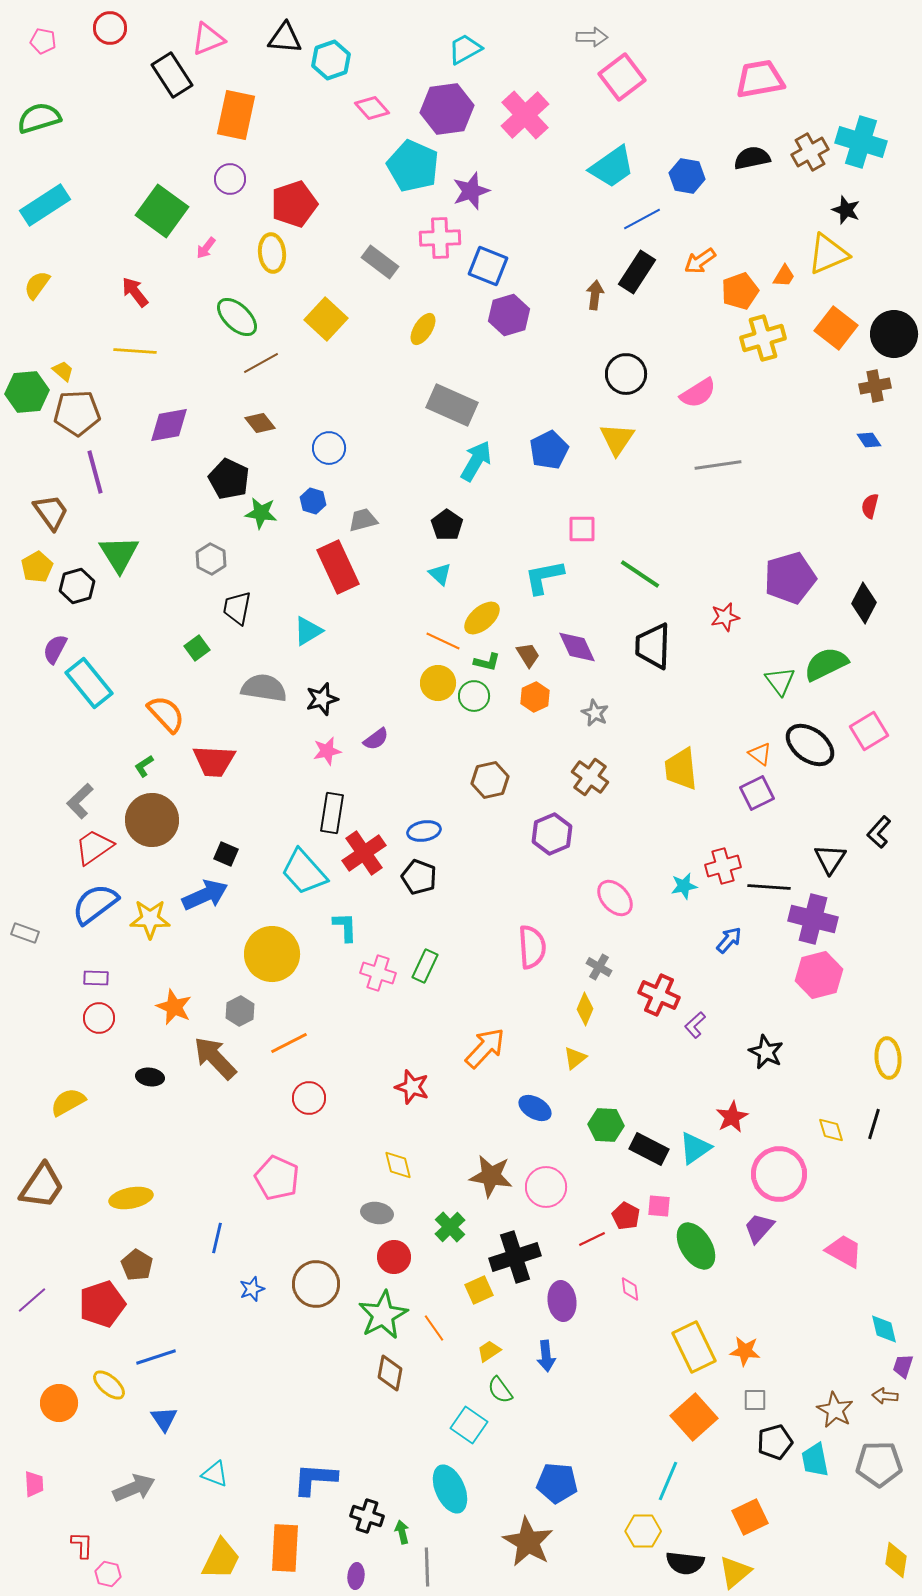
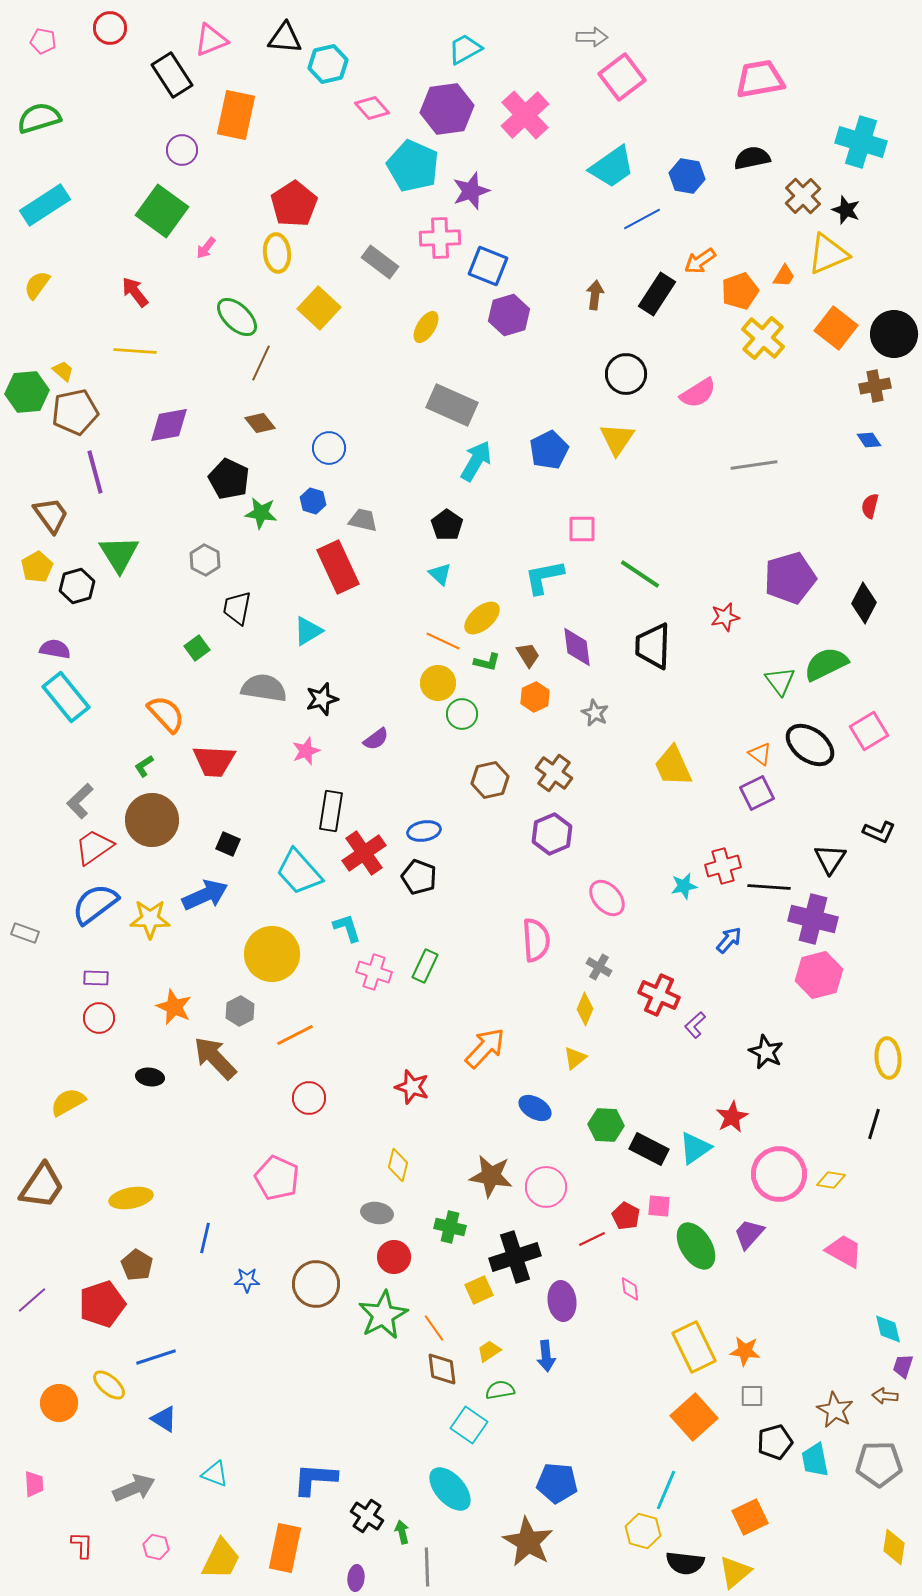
pink triangle at (208, 39): moved 3 px right, 1 px down
cyan hexagon at (331, 60): moved 3 px left, 4 px down; rotated 6 degrees clockwise
brown cross at (810, 152): moved 7 px left, 44 px down; rotated 15 degrees counterclockwise
purple circle at (230, 179): moved 48 px left, 29 px up
red pentagon at (294, 204): rotated 15 degrees counterclockwise
yellow ellipse at (272, 253): moved 5 px right
black rectangle at (637, 272): moved 20 px right, 22 px down
yellow square at (326, 319): moved 7 px left, 11 px up
yellow ellipse at (423, 329): moved 3 px right, 2 px up
yellow cross at (763, 338): rotated 33 degrees counterclockwise
brown line at (261, 363): rotated 36 degrees counterclockwise
brown pentagon at (77, 413): moved 2 px left, 1 px up; rotated 9 degrees counterclockwise
gray line at (718, 465): moved 36 px right
brown trapezoid at (51, 512): moved 3 px down
gray trapezoid at (363, 520): rotated 28 degrees clockwise
gray hexagon at (211, 559): moved 6 px left, 1 px down
purple diamond at (577, 647): rotated 18 degrees clockwise
purple semicircle at (55, 649): rotated 72 degrees clockwise
cyan rectangle at (89, 683): moved 23 px left, 14 px down
green circle at (474, 696): moved 12 px left, 18 px down
pink star at (327, 751): moved 21 px left; rotated 8 degrees counterclockwise
yellow trapezoid at (681, 769): moved 8 px left, 3 px up; rotated 18 degrees counterclockwise
brown cross at (590, 777): moved 36 px left, 4 px up
black rectangle at (332, 813): moved 1 px left, 2 px up
black L-shape at (879, 832): rotated 108 degrees counterclockwise
black square at (226, 854): moved 2 px right, 10 px up
cyan trapezoid at (304, 872): moved 5 px left
pink ellipse at (615, 898): moved 8 px left
cyan L-shape at (345, 927): moved 2 px right, 1 px down; rotated 16 degrees counterclockwise
pink semicircle at (532, 947): moved 4 px right, 7 px up
pink cross at (378, 973): moved 4 px left, 1 px up
orange line at (289, 1043): moved 6 px right, 8 px up
yellow diamond at (831, 1130): moved 50 px down; rotated 64 degrees counterclockwise
yellow diamond at (398, 1165): rotated 28 degrees clockwise
green cross at (450, 1227): rotated 32 degrees counterclockwise
purple trapezoid at (759, 1228): moved 10 px left, 6 px down
blue line at (217, 1238): moved 12 px left
blue star at (252, 1289): moved 5 px left, 9 px up; rotated 20 degrees clockwise
cyan diamond at (884, 1329): moved 4 px right
brown diamond at (390, 1373): moved 52 px right, 4 px up; rotated 18 degrees counterclockwise
green semicircle at (500, 1390): rotated 116 degrees clockwise
gray square at (755, 1400): moved 3 px left, 4 px up
blue triangle at (164, 1419): rotated 24 degrees counterclockwise
cyan line at (668, 1481): moved 2 px left, 9 px down
cyan ellipse at (450, 1489): rotated 18 degrees counterclockwise
black cross at (367, 1516): rotated 16 degrees clockwise
yellow hexagon at (643, 1531): rotated 16 degrees clockwise
orange rectangle at (285, 1548): rotated 9 degrees clockwise
yellow diamond at (896, 1560): moved 2 px left, 13 px up
pink hexagon at (108, 1574): moved 48 px right, 27 px up
purple ellipse at (356, 1576): moved 2 px down
